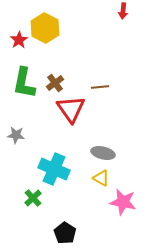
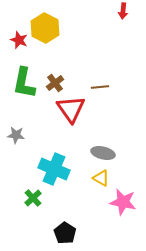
red star: rotated 18 degrees counterclockwise
